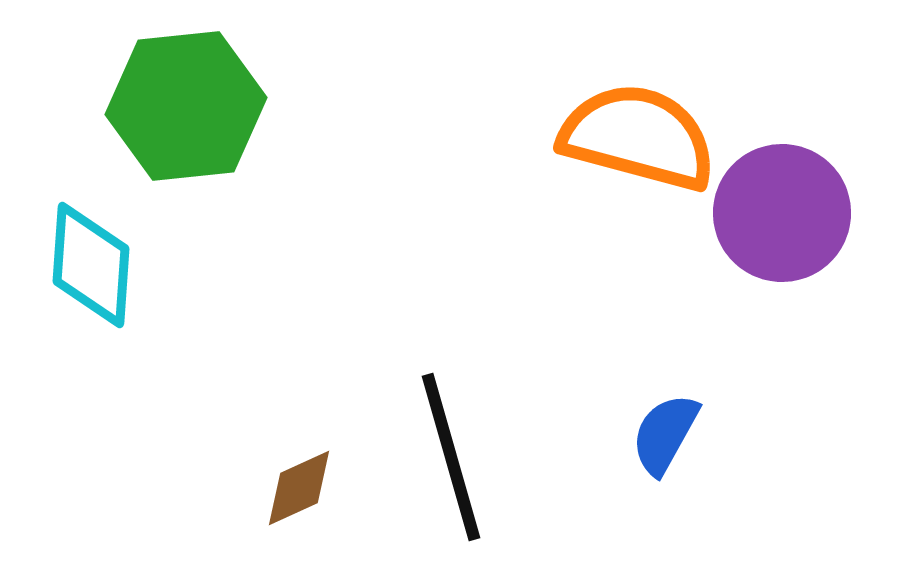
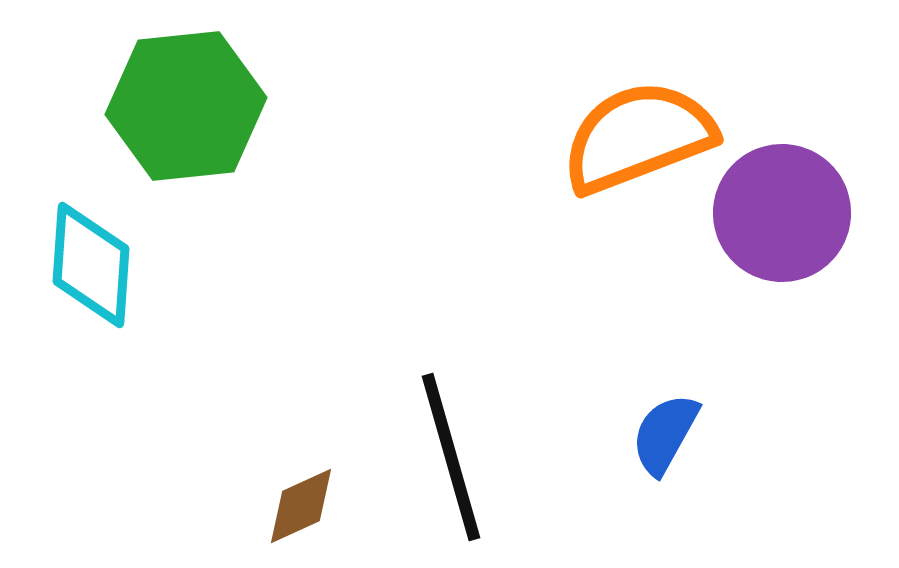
orange semicircle: rotated 36 degrees counterclockwise
brown diamond: moved 2 px right, 18 px down
